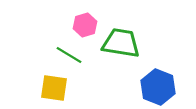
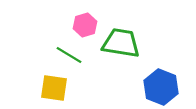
blue hexagon: moved 3 px right
